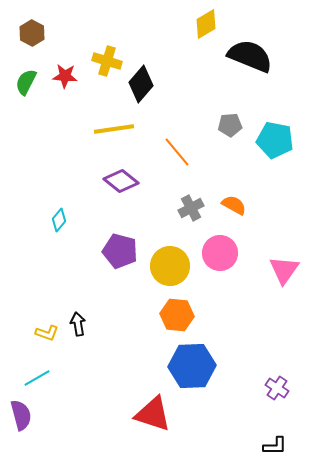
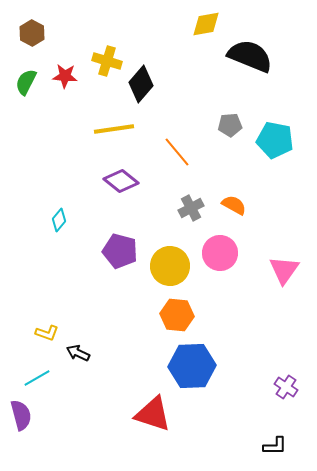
yellow diamond: rotated 20 degrees clockwise
black arrow: moved 29 px down; rotated 55 degrees counterclockwise
purple cross: moved 9 px right, 1 px up
